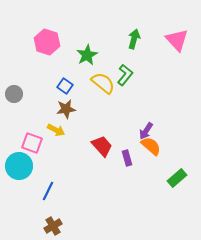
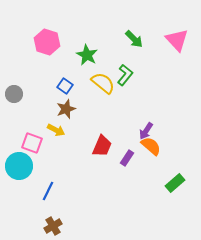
green arrow: rotated 120 degrees clockwise
green star: rotated 15 degrees counterclockwise
brown star: rotated 12 degrees counterclockwise
red trapezoid: rotated 65 degrees clockwise
purple rectangle: rotated 49 degrees clockwise
green rectangle: moved 2 px left, 5 px down
